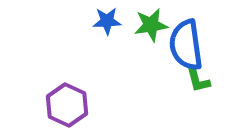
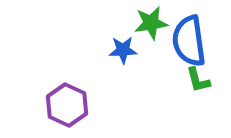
blue star: moved 16 px right, 29 px down
green star: moved 2 px up
blue semicircle: moved 3 px right, 4 px up
